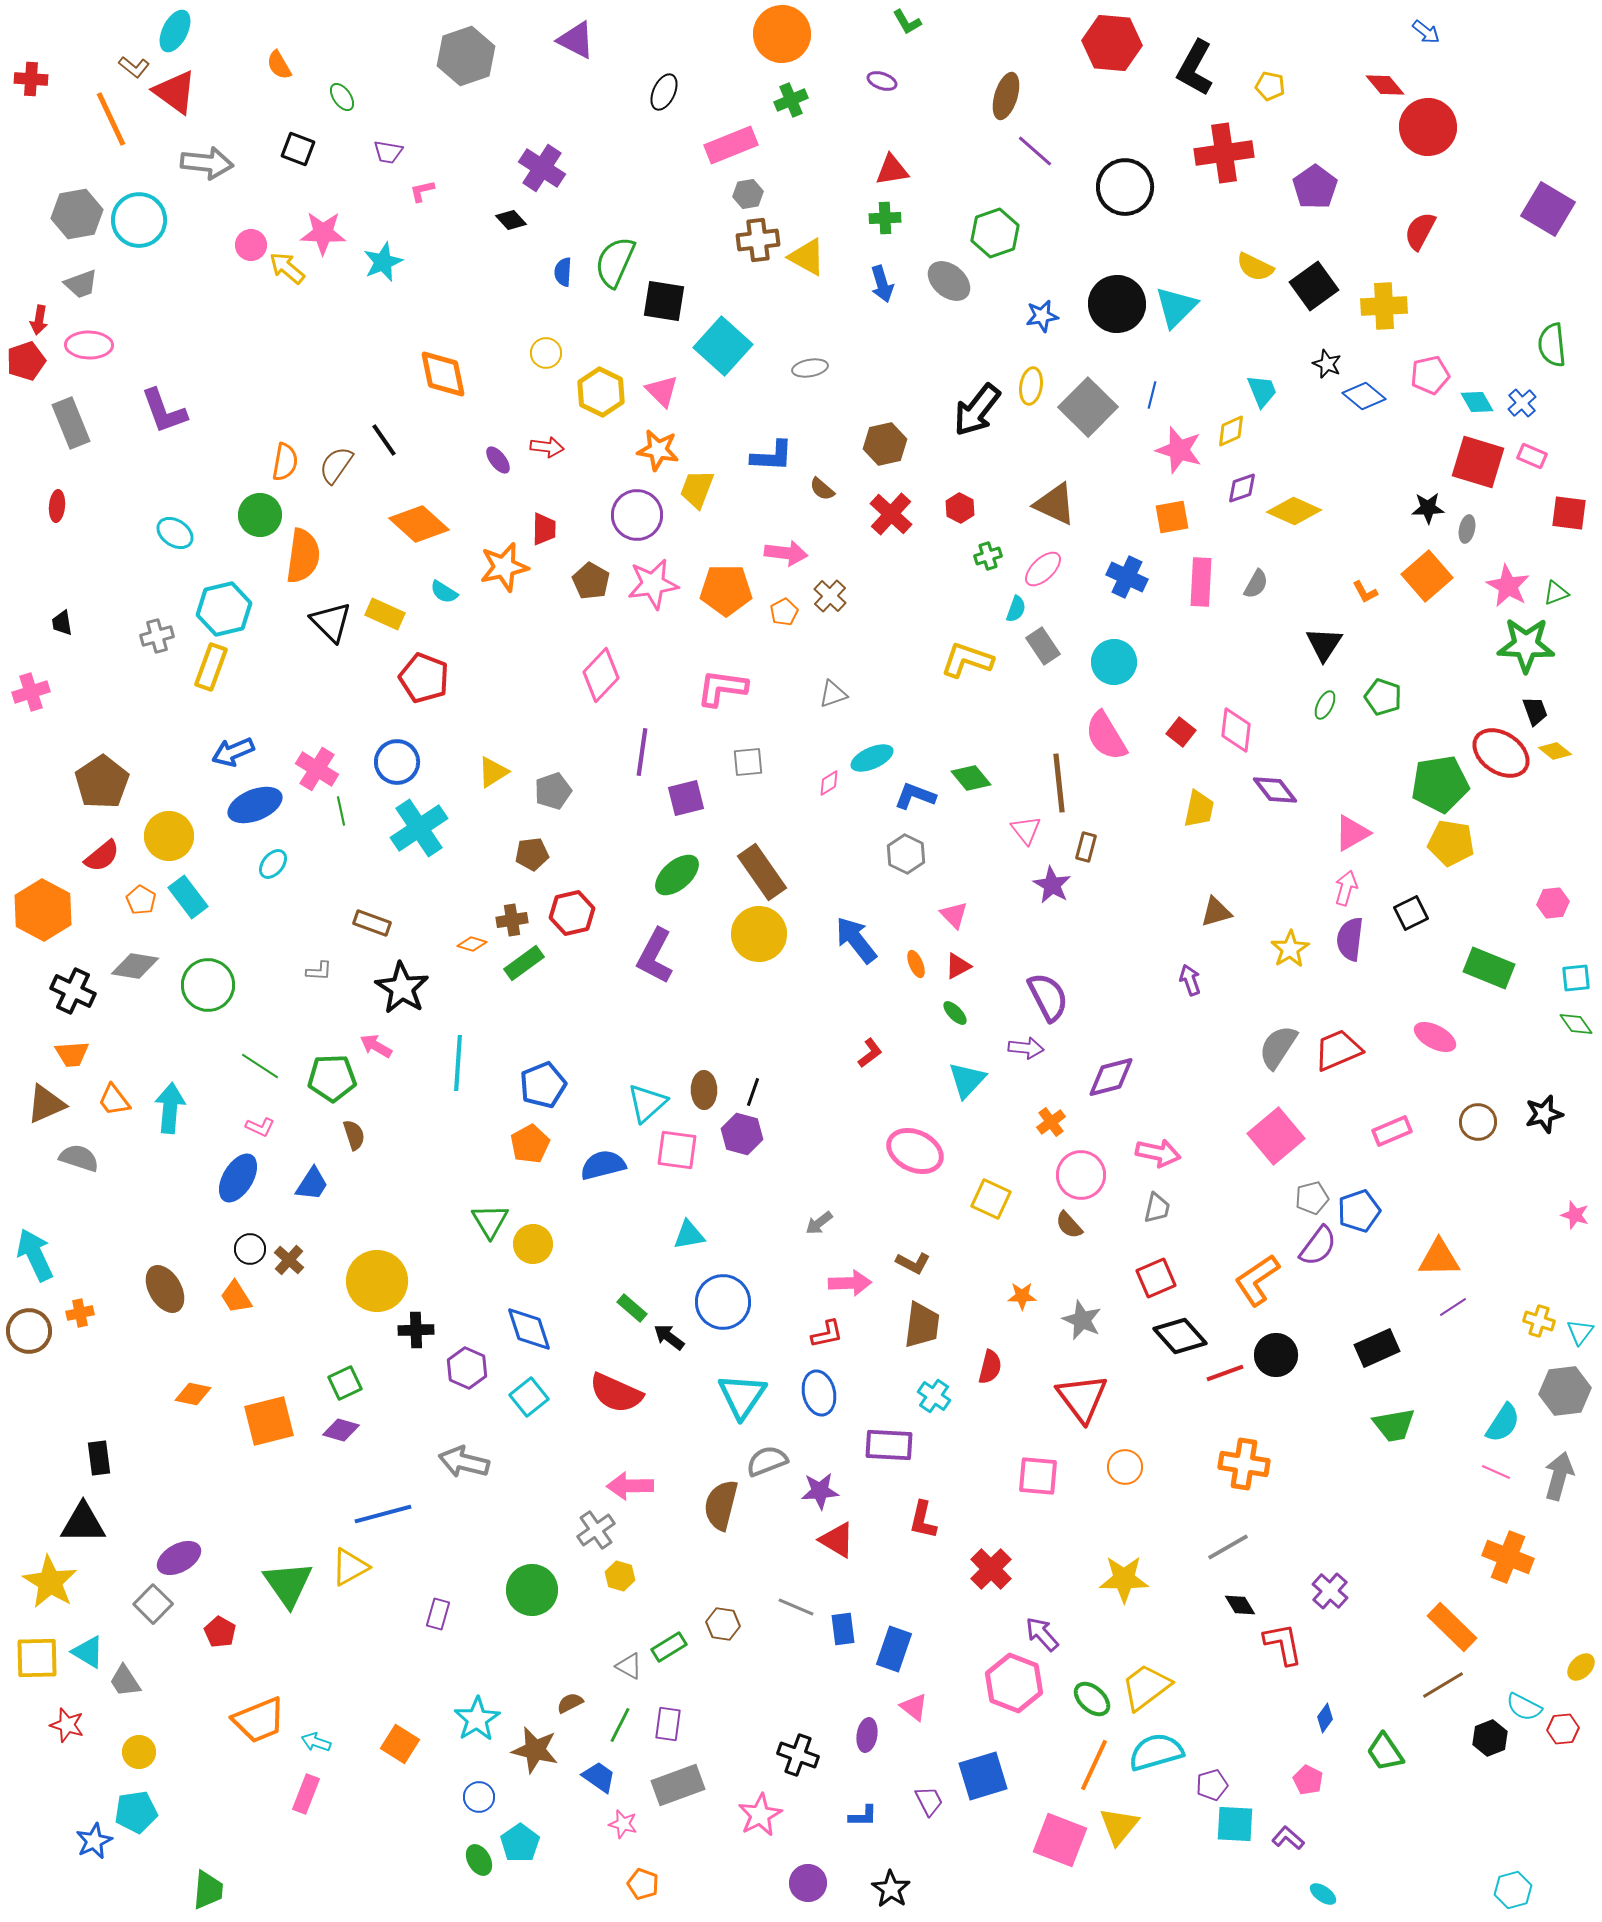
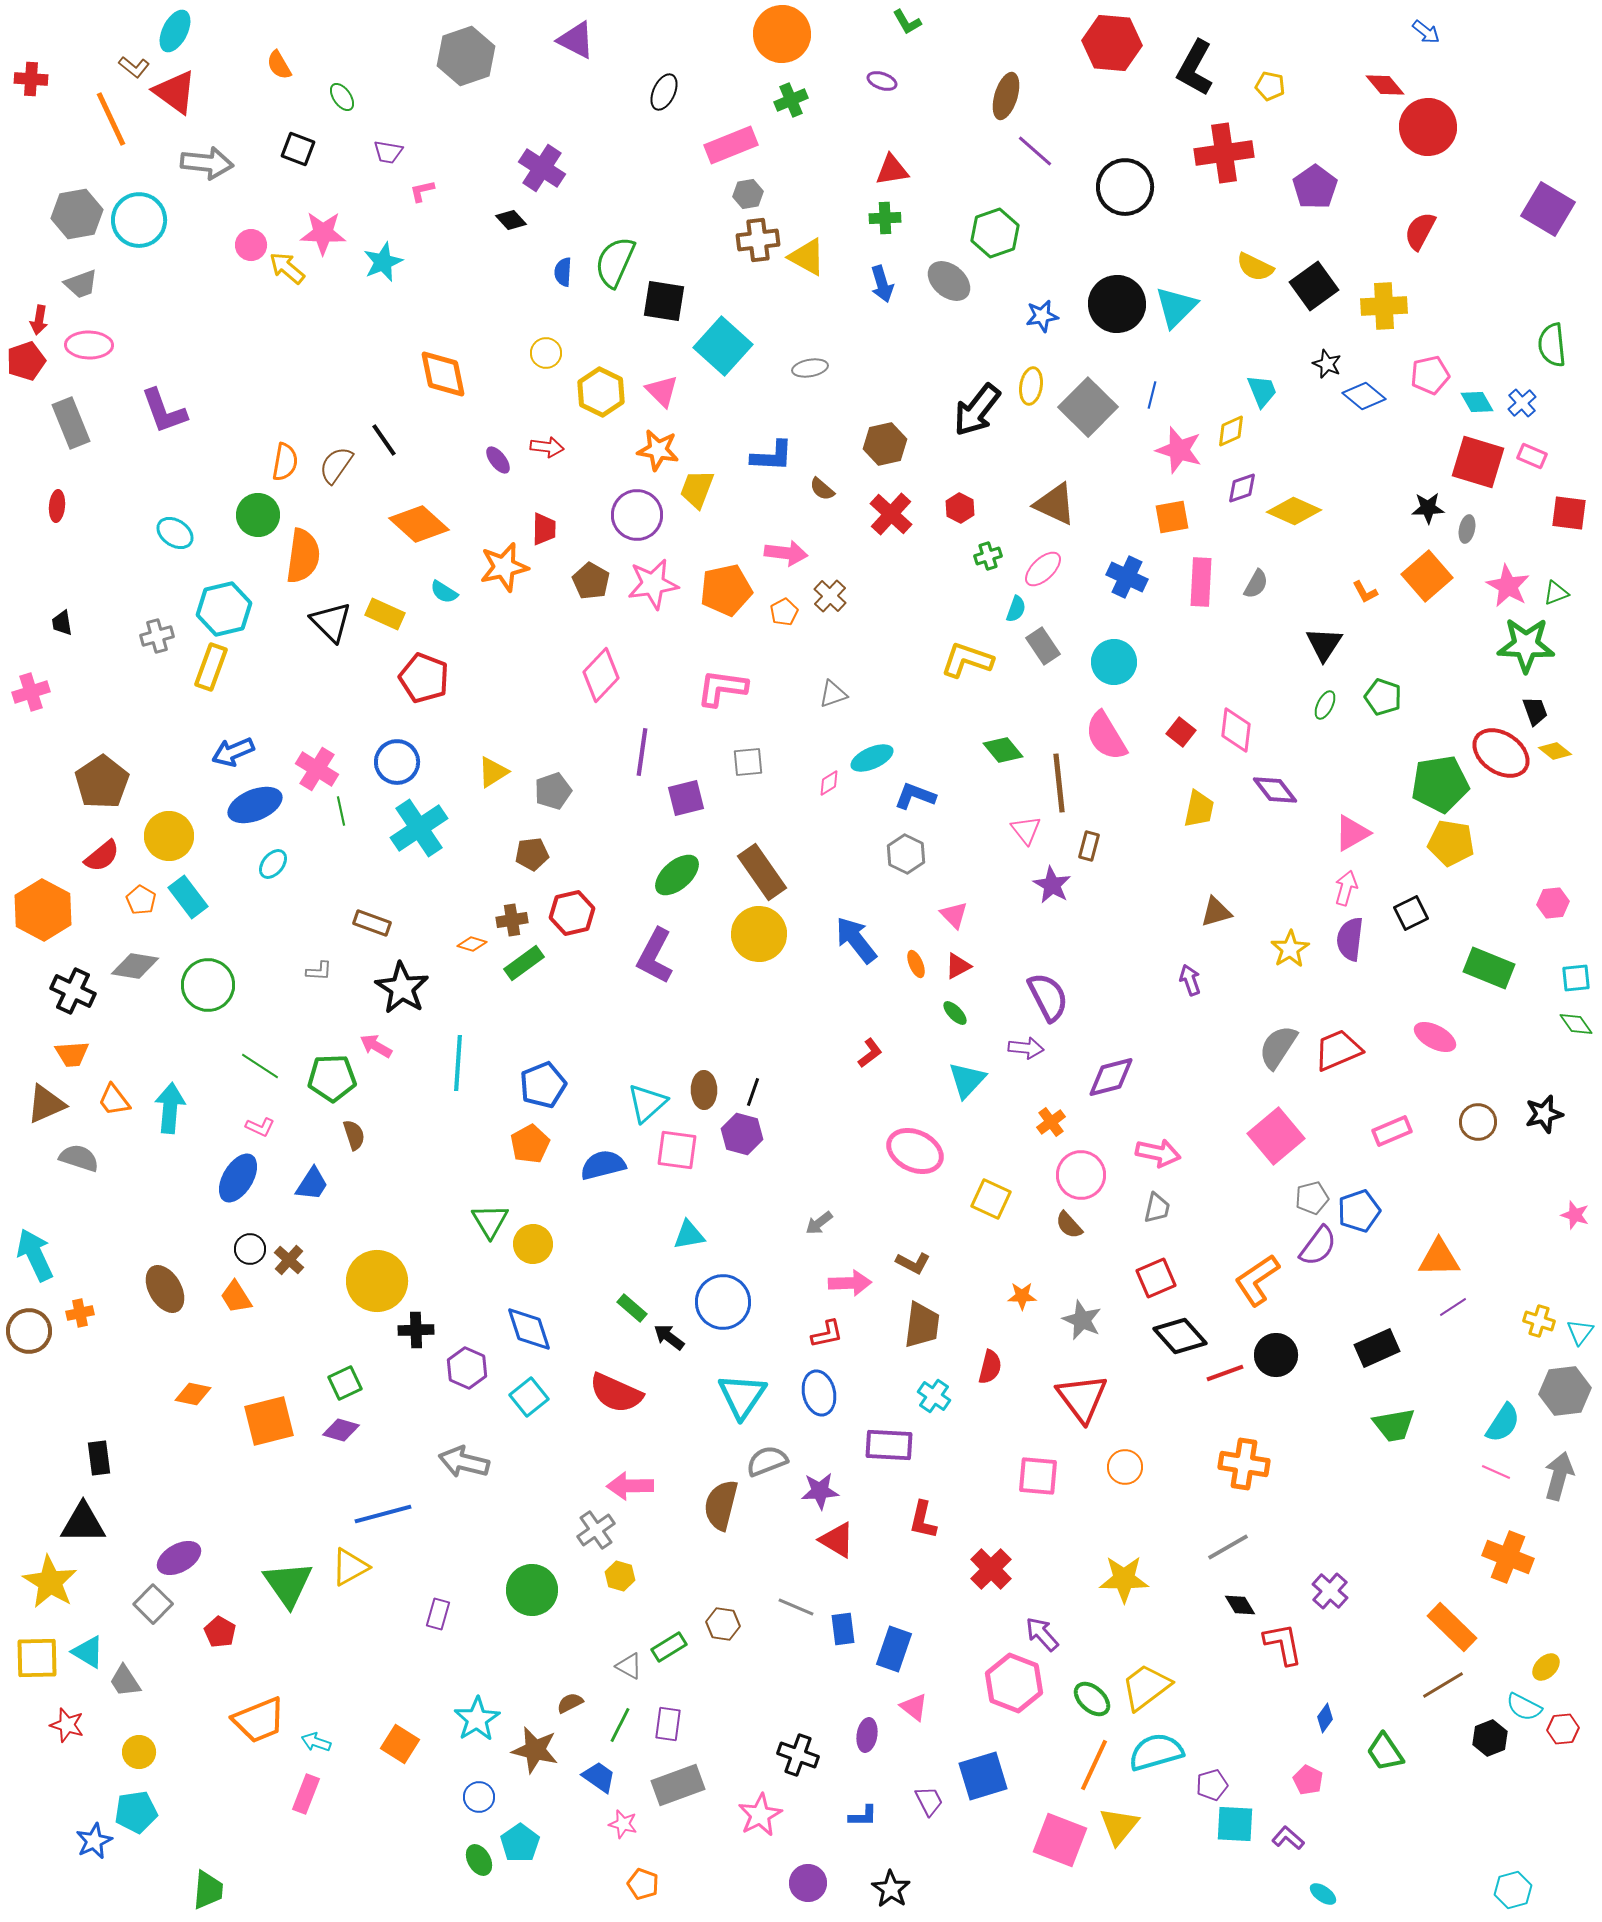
green circle at (260, 515): moved 2 px left
orange pentagon at (726, 590): rotated 12 degrees counterclockwise
green diamond at (971, 778): moved 32 px right, 28 px up
brown rectangle at (1086, 847): moved 3 px right, 1 px up
yellow ellipse at (1581, 1667): moved 35 px left
